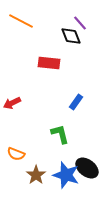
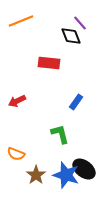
orange line: rotated 50 degrees counterclockwise
red arrow: moved 5 px right, 2 px up
black ellipse: moved 3 px left, 1 px down
